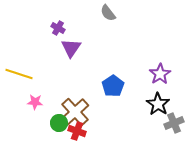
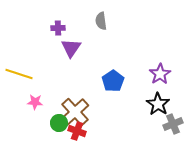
gray semicircle: moved 7 px left, 8 px down; rotated 30 degrees clockwise
purple cross: rotated 32 degrees counterclockwise
blue pentagon: moved 5 px up
gray cross: moved 1 px left, 1 px down
